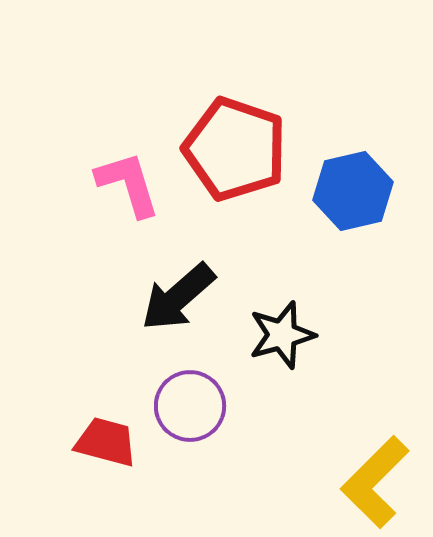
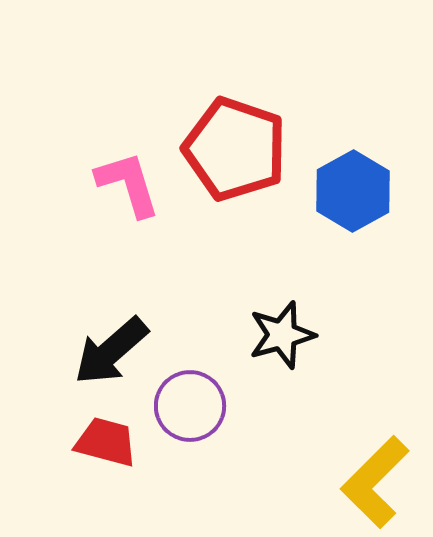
blue hexagon: rotated 16 degrees counterclockwise
black arrow: moved 67 px left, 54 px down
